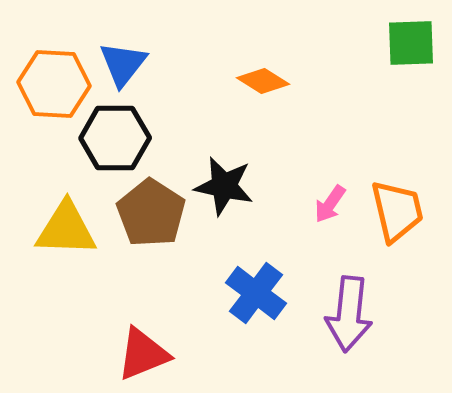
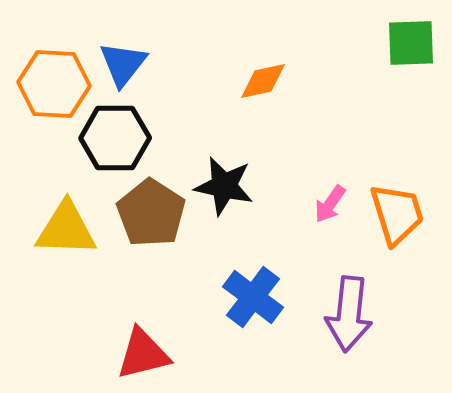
orange diamond: rotated 45 degrees counterclockwise
orange trapezoid: moved 3 px down; rotated 4 degrees counterclockwise
blue cross: moved 3 px left, 4 px down
red triangle: rotated 8 degrees clockwise
